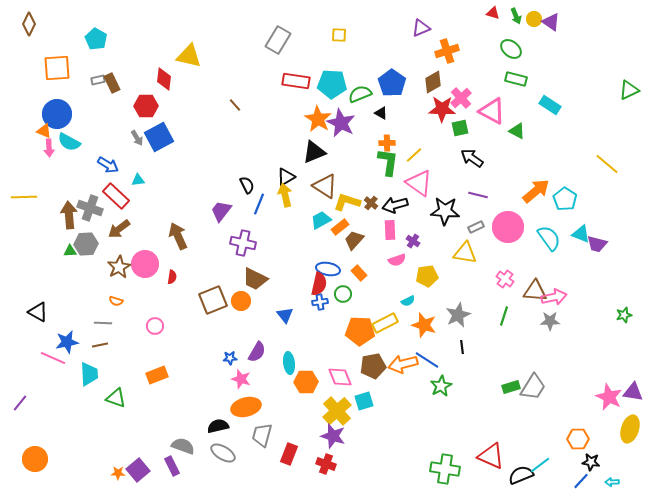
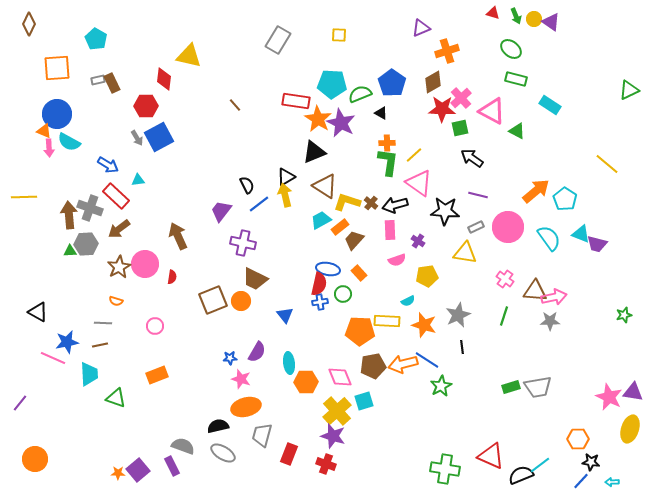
red rectangle at (296, 81): moved 20 px down
blue line at (259, 204): rotated 30 degrees clockwise
purple cross at (413, 241): moved 5 px right
yellow rectangle at (385, 323): moved 2 px right, 2 px up; rotated 30 degrees clockwise
gray trapezoid at (533, 387): moved 5 px right; rotated 48 degrees clockwise
